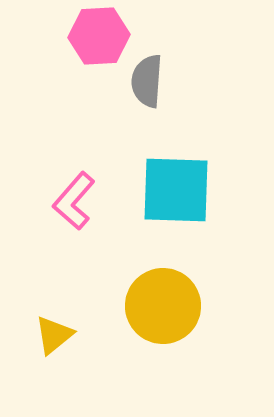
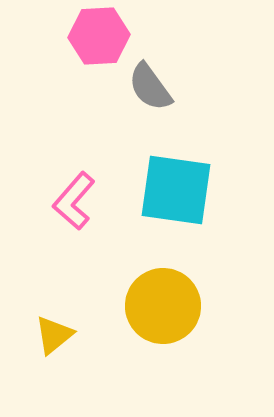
gray semicircle: moved 3 px right, 6 px down; rotated 40 degrees counterclockwise
cyan square: rotated 6 degrees clockwise
